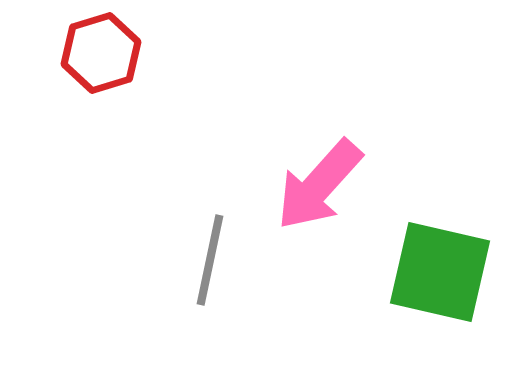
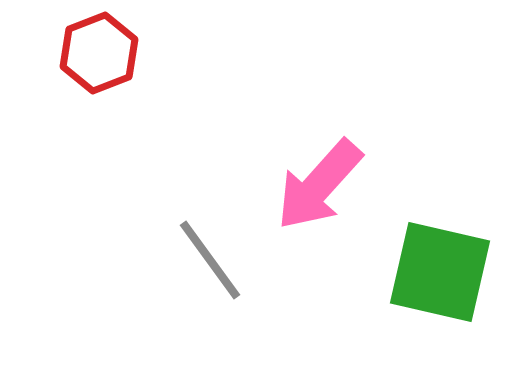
red hexagon: moved 2 px left; rotated 4 degrees counterclockwise
gray line: rotated 48 degrees counterclockwise
